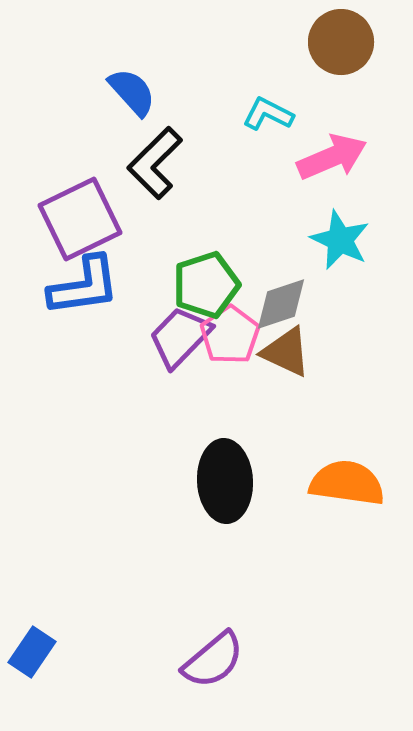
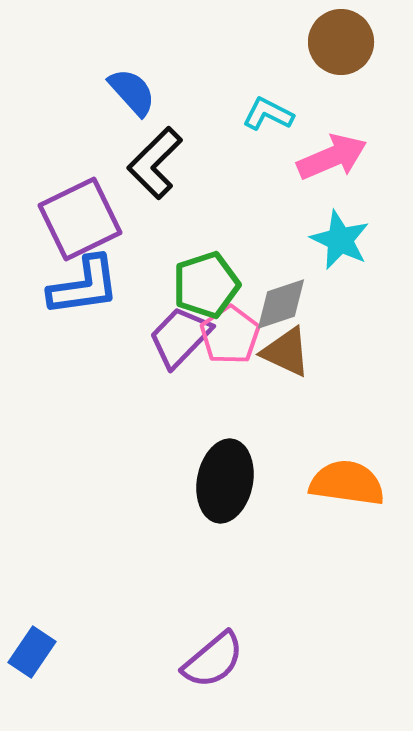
black ellipse: rotated 14 degrees clockwise
